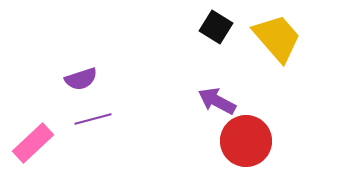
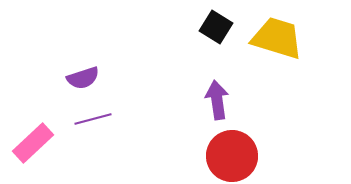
yellow trapezoid: rotated 32 degrees counterclockwise
purple semicircle: moved 2 px right, 1 px up
purple arrow: moved 1 px up; rotated 54 degrees clockwise
red circle: moved 14 px left, 15 px down
